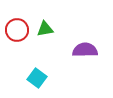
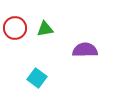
red circle: moved 2 px left, 2 px up
